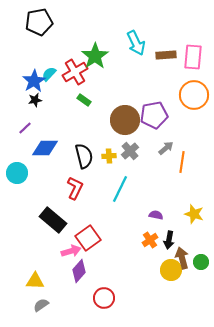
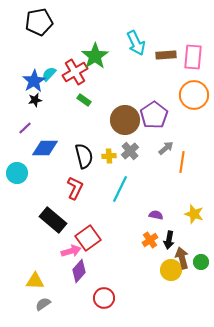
purple pentagon: rotated 24 degrees counterclockwise
gray semicircle: moved 2 px right, 1 px up
